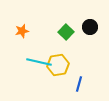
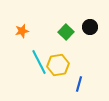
cyan line: rotated 50 degrees clockwise
